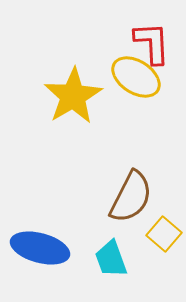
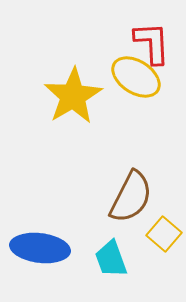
blue ellipse: rotated 8 degrees counterclockwise
